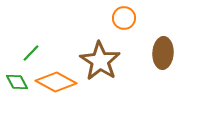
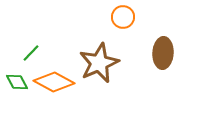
orange circle: moved 1 px left, 1 px up
brown star: moved 1 px left, 2 px down; rotated 15 degrees clockwise
orange diamond: moved 2 px left
